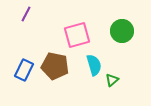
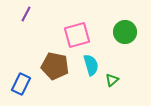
green circle: moved 3 px right, 1 px down
cyan semicircle: moved 3 px left
blue rectangle: moved 3 px left, 14 px down
